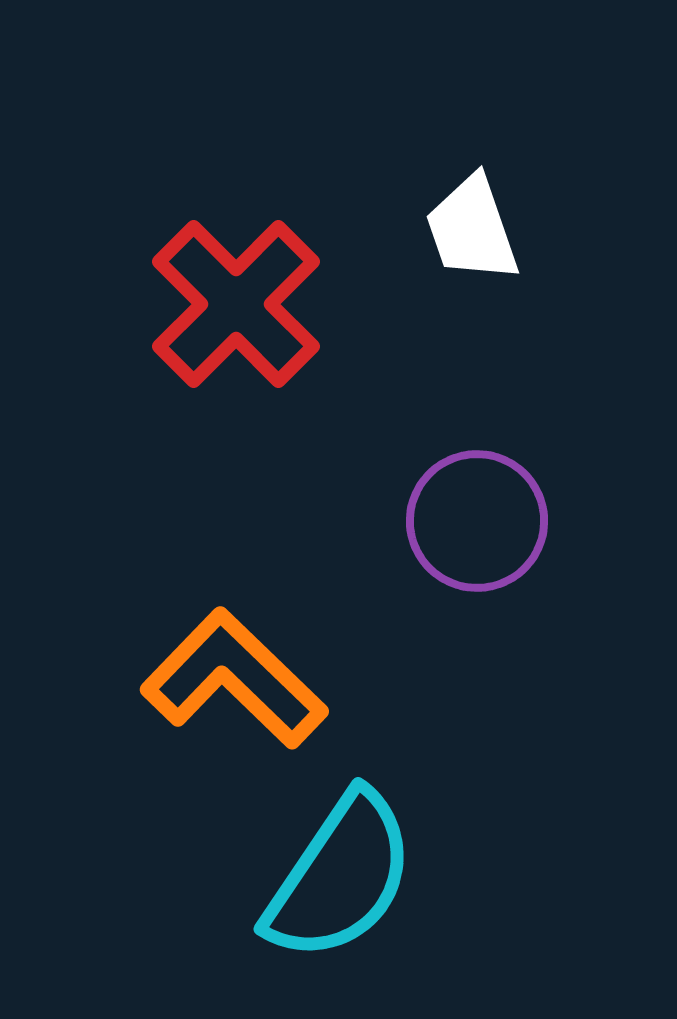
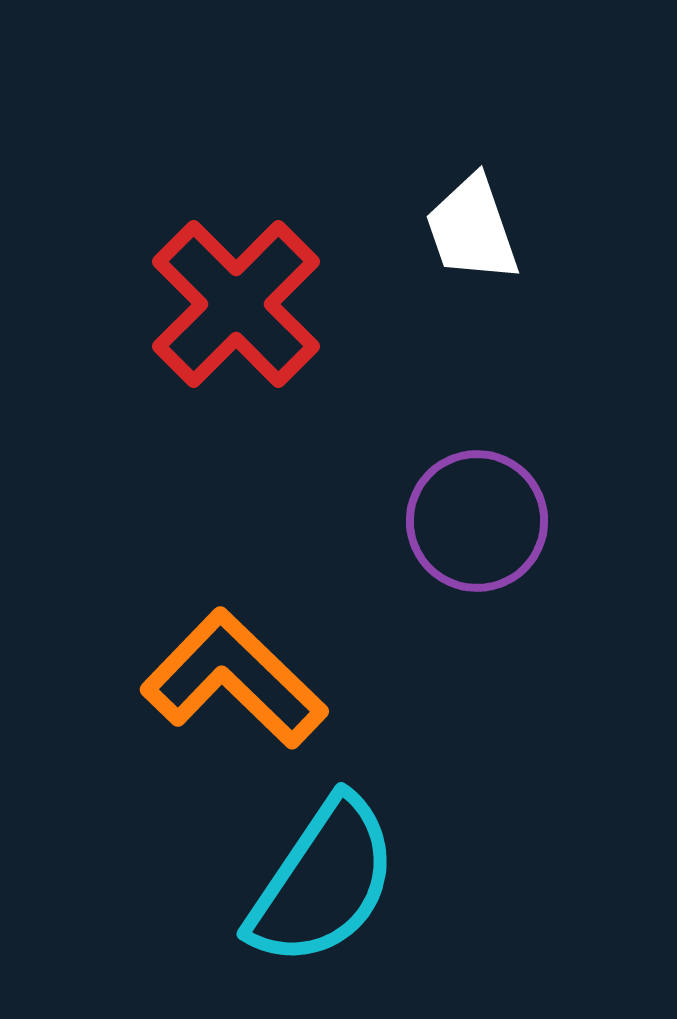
cyan semicircle: moved 17 px left, 5 px down
